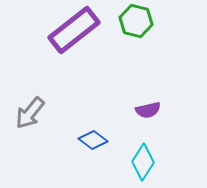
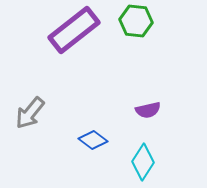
green hexagon: rotated 8 degrees counterclockwise
